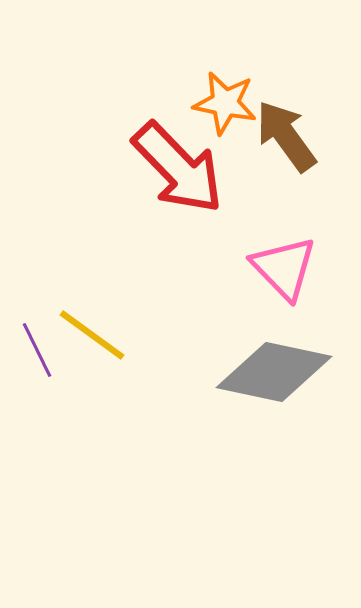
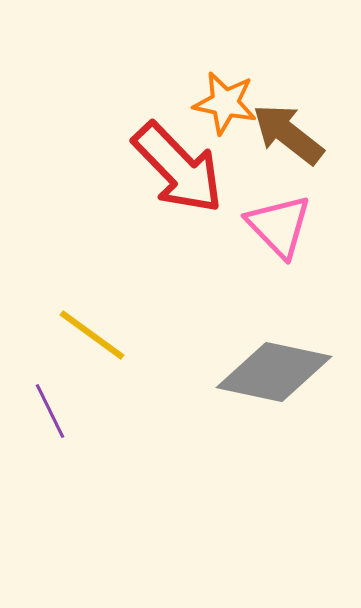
brown arrow: moved 2 px right, 2 px up; rotated 16 degrees counterclockwise
pink triangle: moved 5 px left, 42 px up
purple line: moved 13 px right, 61 px down
